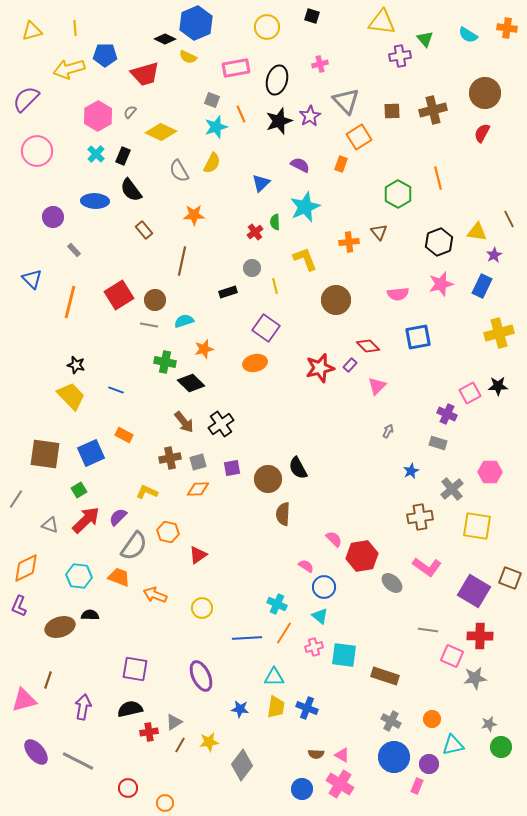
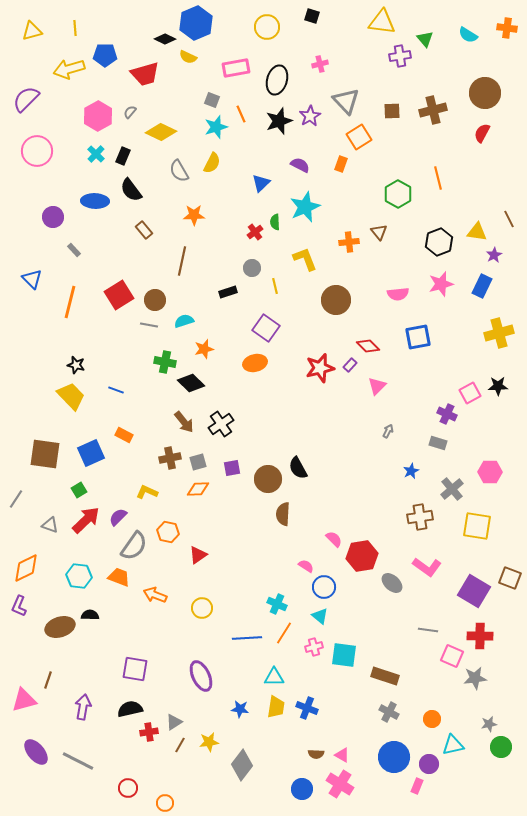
gray cross at (391, 721): moved 2 px left, 9 px up
